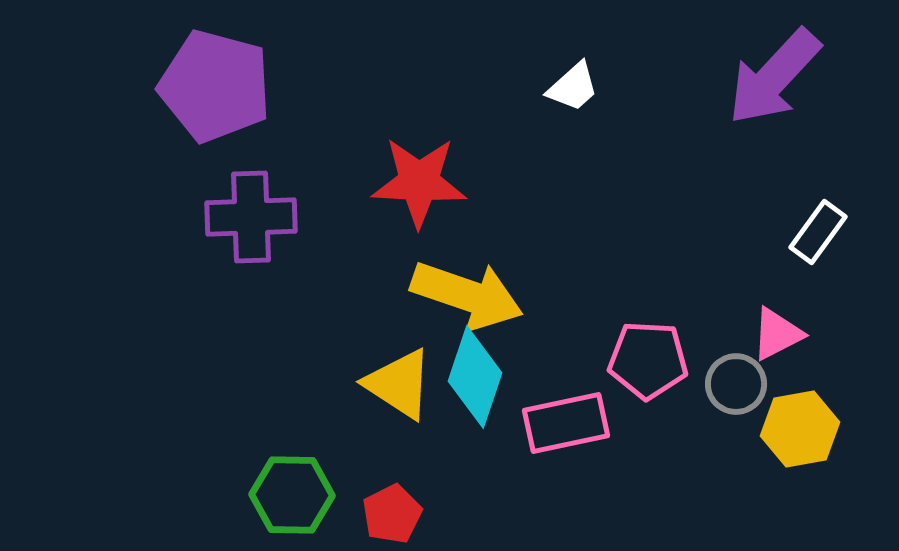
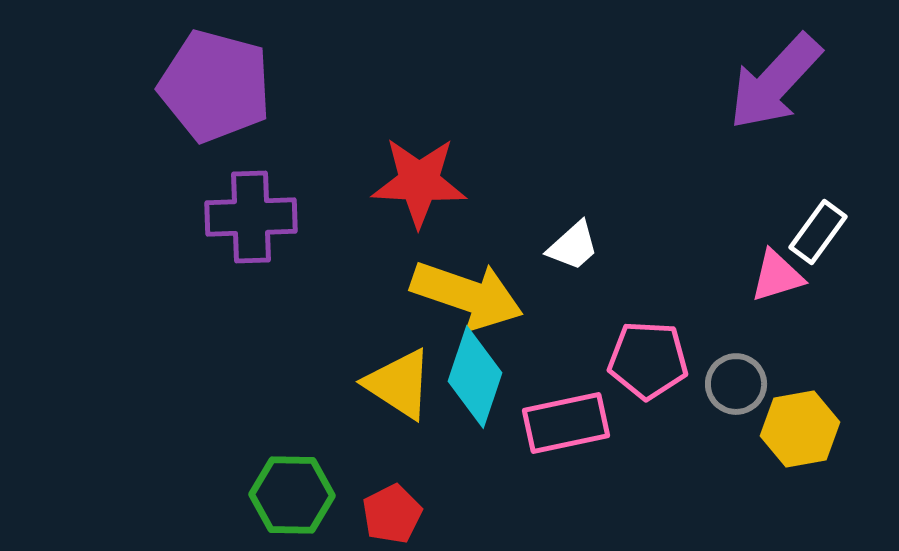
purple arrow: moved 1 px right, 5 px down
white trapezoid: moved 159 px down
pink triangle: moved 58 px up; rotated 10 degrees clockwise
